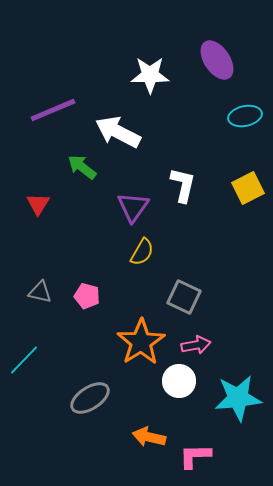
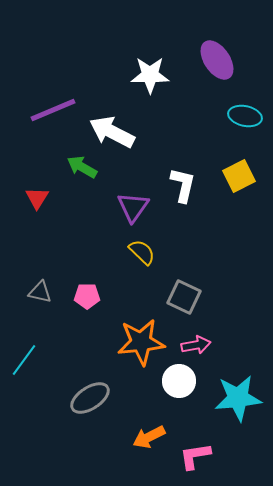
cyan ellipse: rotated 24 degrees clockwise
white arrow: moved 6 px left
green arrow: rotated 8 degrees counterclockwise
yellow square: moved 9 px left, 12 px up
red triangle: moved 1 px left, 6 px up
yellow semicircle: rotated 76 degrees counterclockwise
pink pentagon: rotated 15 degrees counterclockwise
orange star: rotated 27 degrees clockwise
cyan line: rotated 8 degrees counterclockwise
orange arrow: rotated 40 degrees counterclockwise
pink L-shape: rotated 8 degrees counterclockwise
